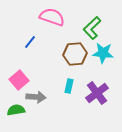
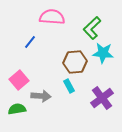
pink semicircle: rotated 15 degrees counterclockwise
brown hexagon: moved 8 px down
cyan rectangle: rotated 40 degrees counterclockwise
purple cross: moved 5 px right, 5 px down
gray arrow: moved 5 px right, 1 px up
green semicircle: moved 1 px right, 1 px up
